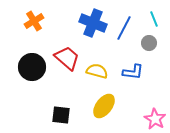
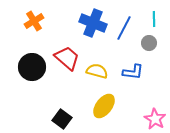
cyan line: rotated 21 degrees clockwise
black square: moved 1 px right, 4 px down; rotated 30 degrees clockwise
